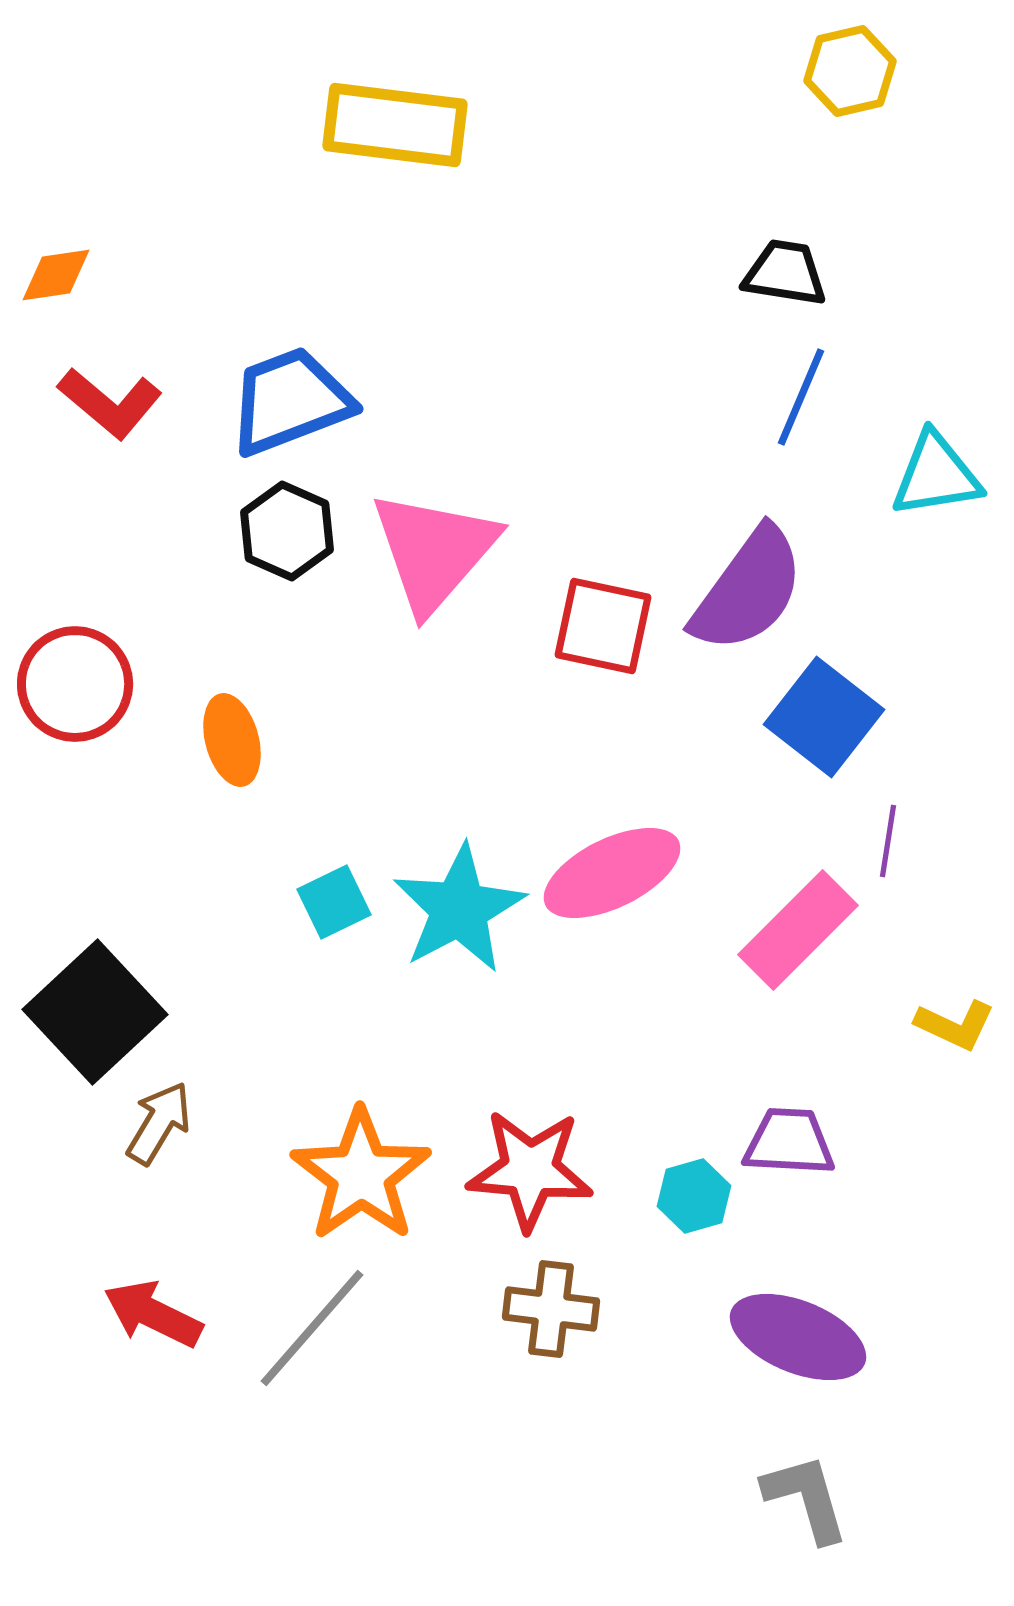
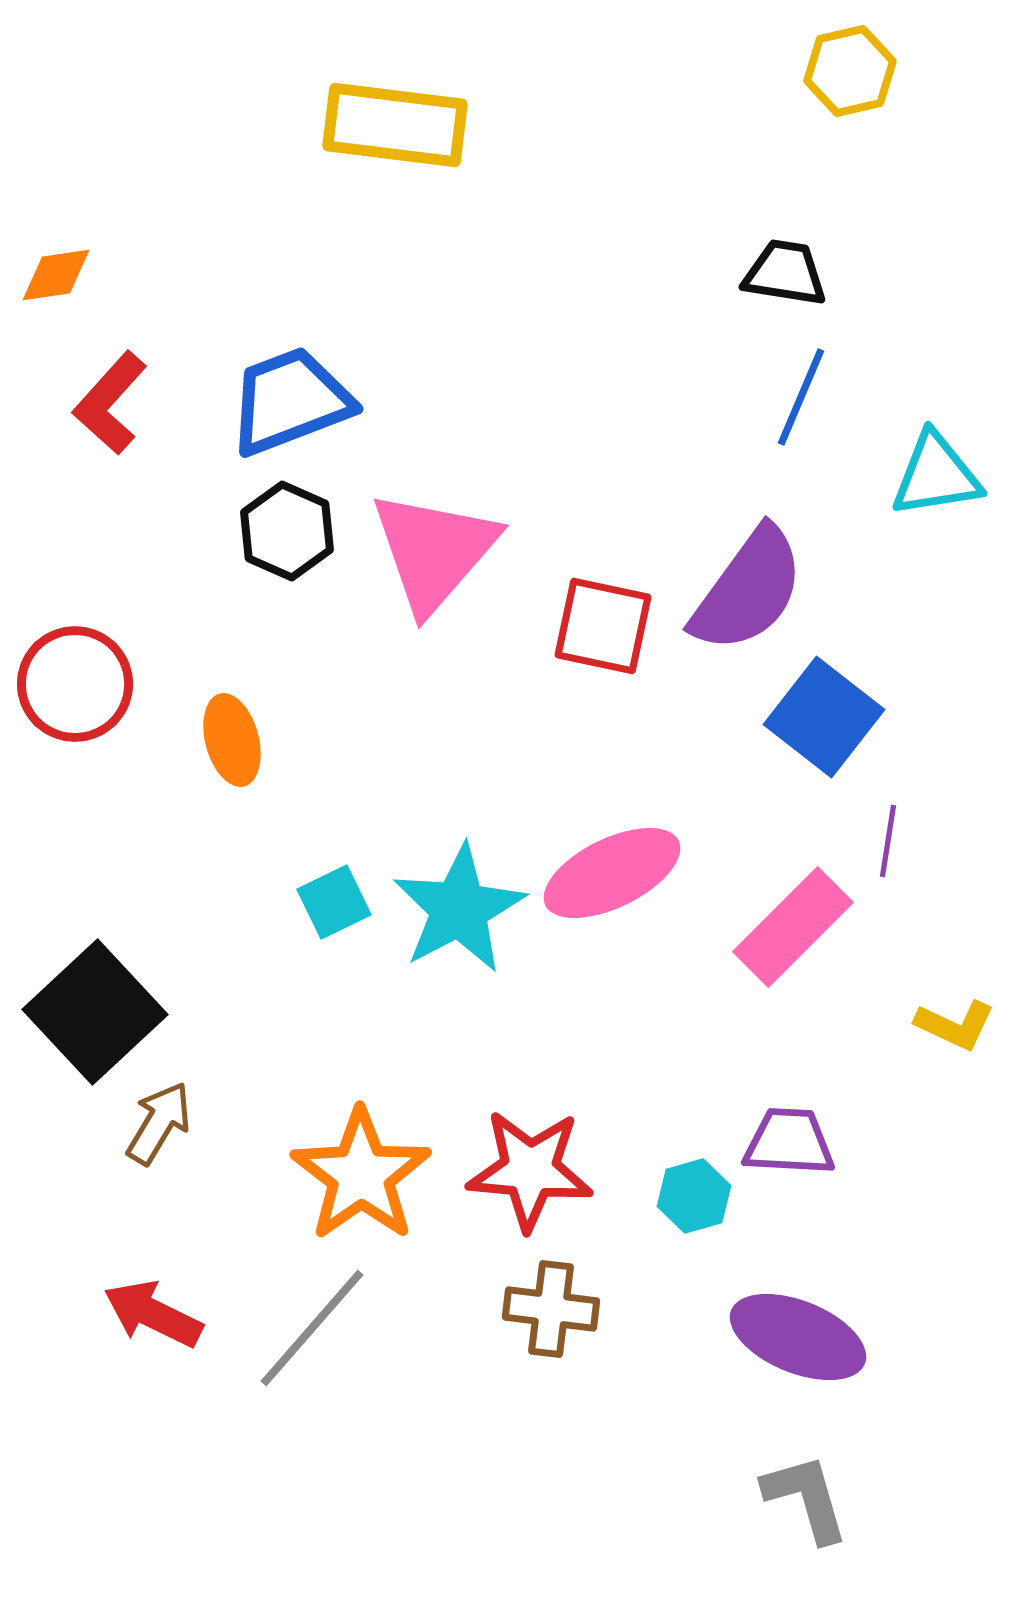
red L-shape: rotated 92 degrees clockwise
pink rectangle: moved 5 px left, 3 px up
